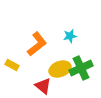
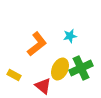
yellow rectangle: moved 2 px right, 10 px down
yellow ellipse: rotated 45 degrees counterclockwise
